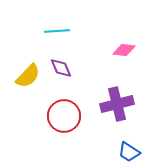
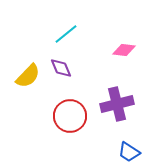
cyan line: moved 9 px right, 3 px down; rotated 35 degrees counterclockwise
red circle: moved 6 px right
